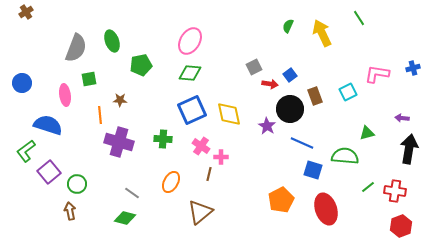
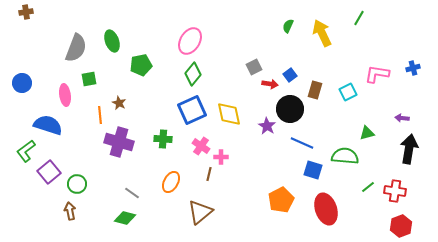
brown cross at (26, 12): rotated 24 degrees clockwise
green line at (359, 18): rotated 63 degrees clockwise
green diamond at (190, 73): moved 3 px right, 1 px down; rotated 55 degrees counterclockwise
brown rectangle at (315, 96): moved 6 px up; rotated 36 degrees clockwise
brown star at (120, 100): moved 1 px left, 3 px down; rotated 24 degrees clockwise
